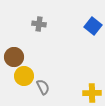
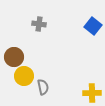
gray semicircle: rotated 14 degrees clockwise
